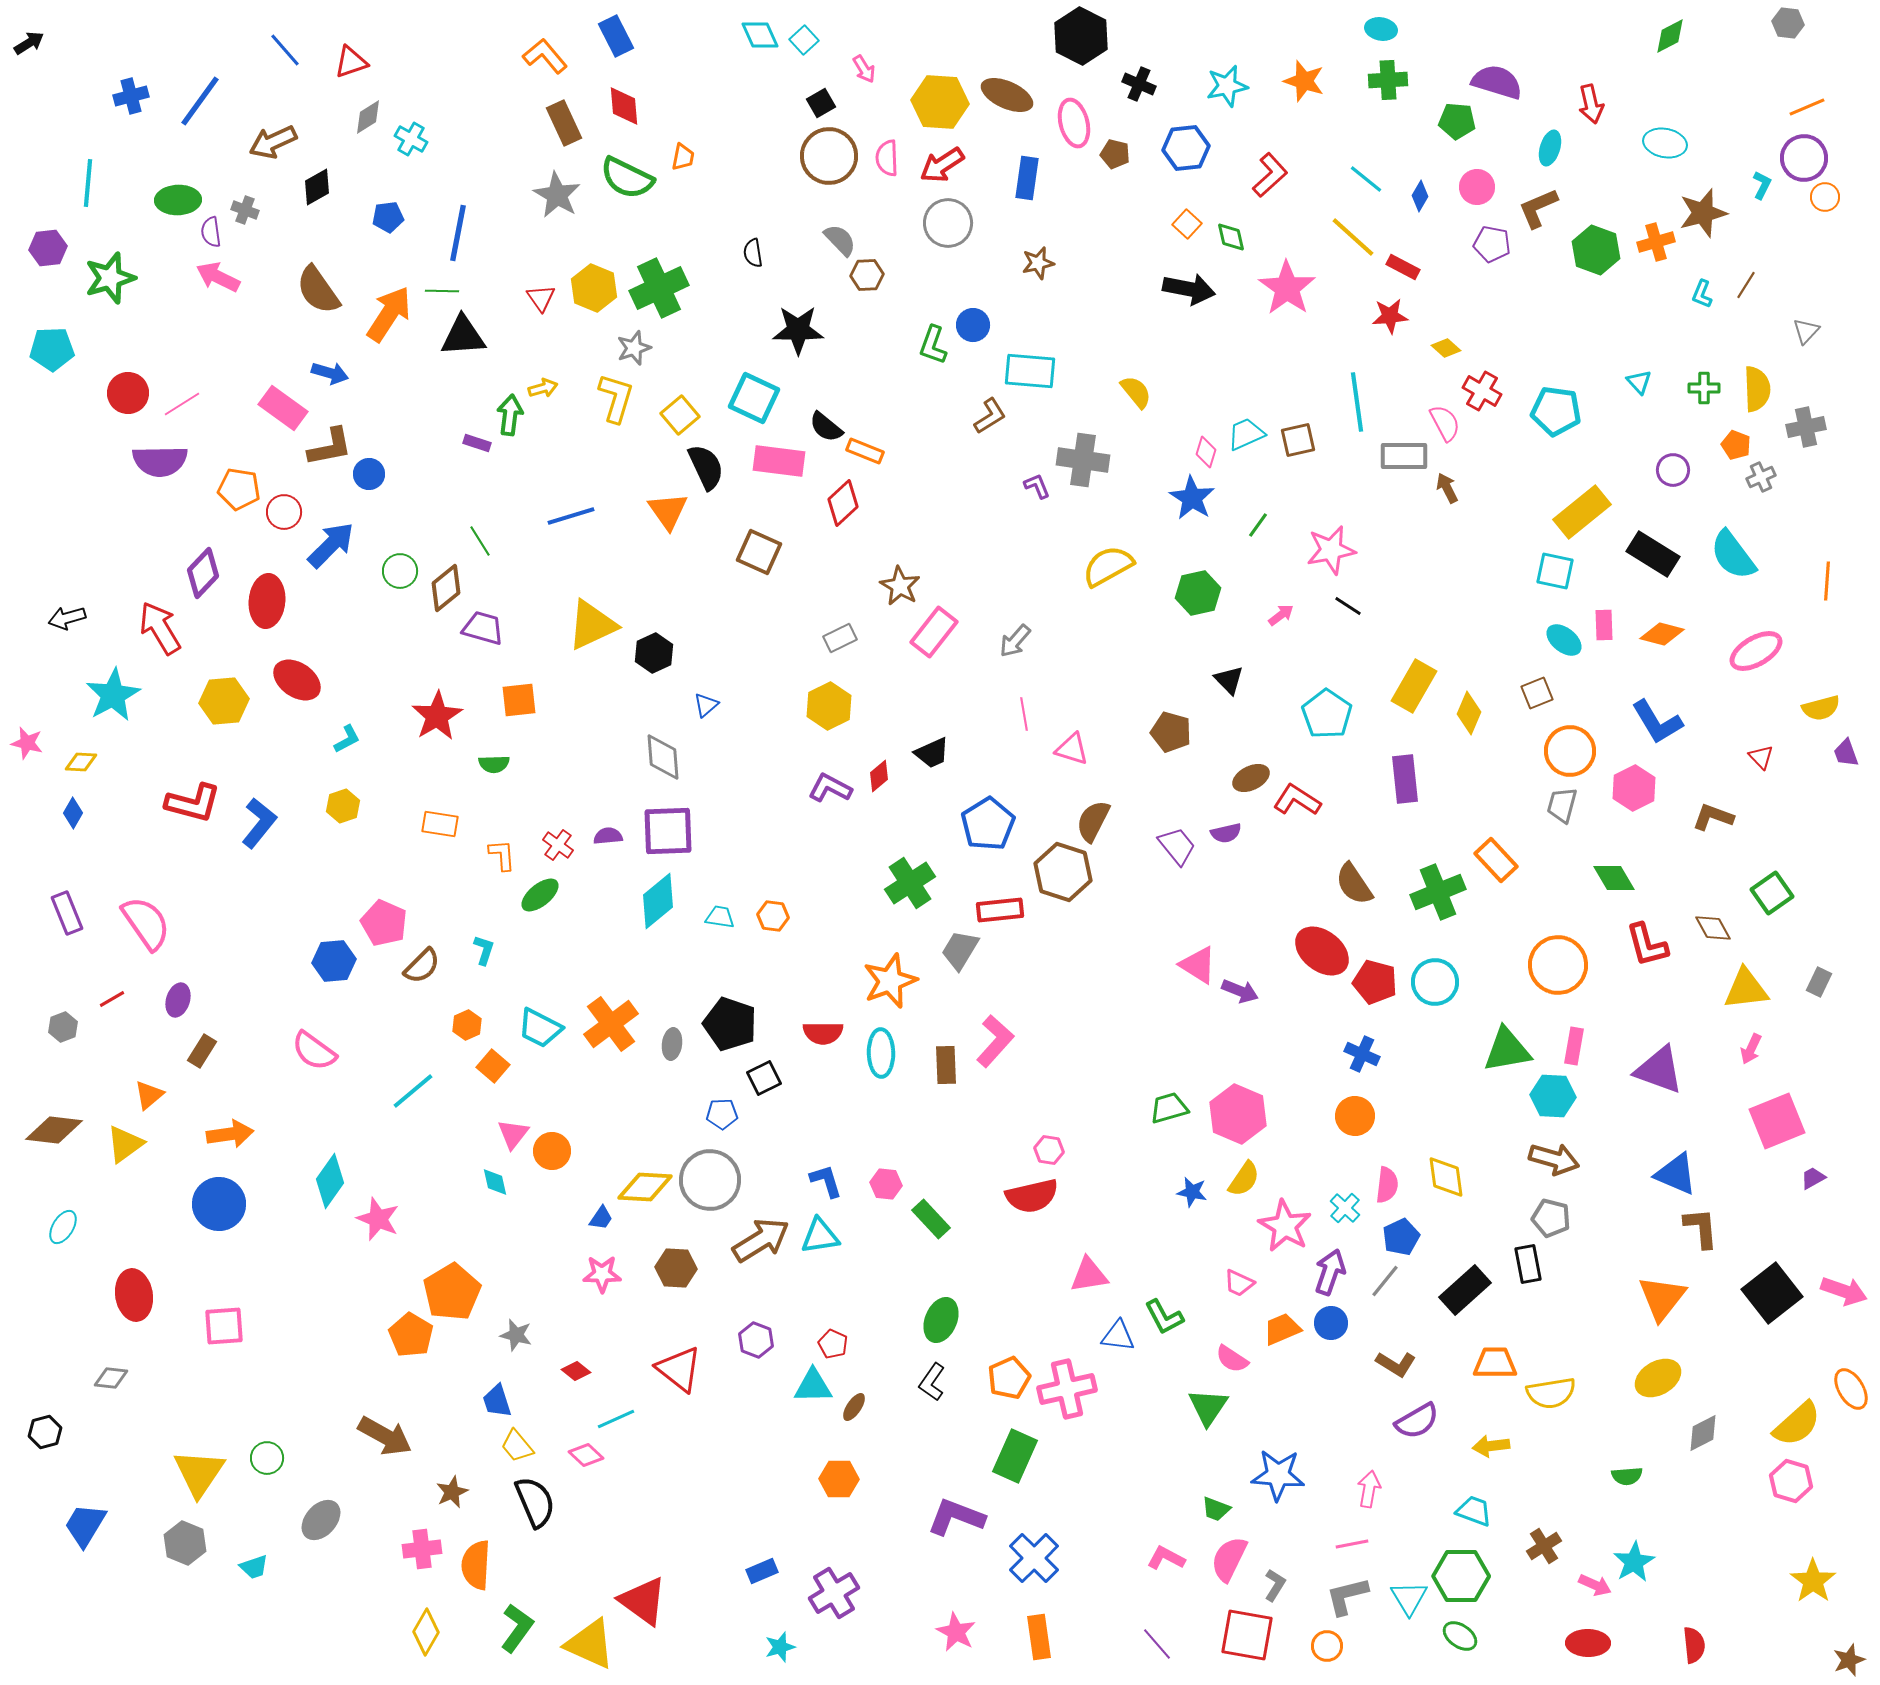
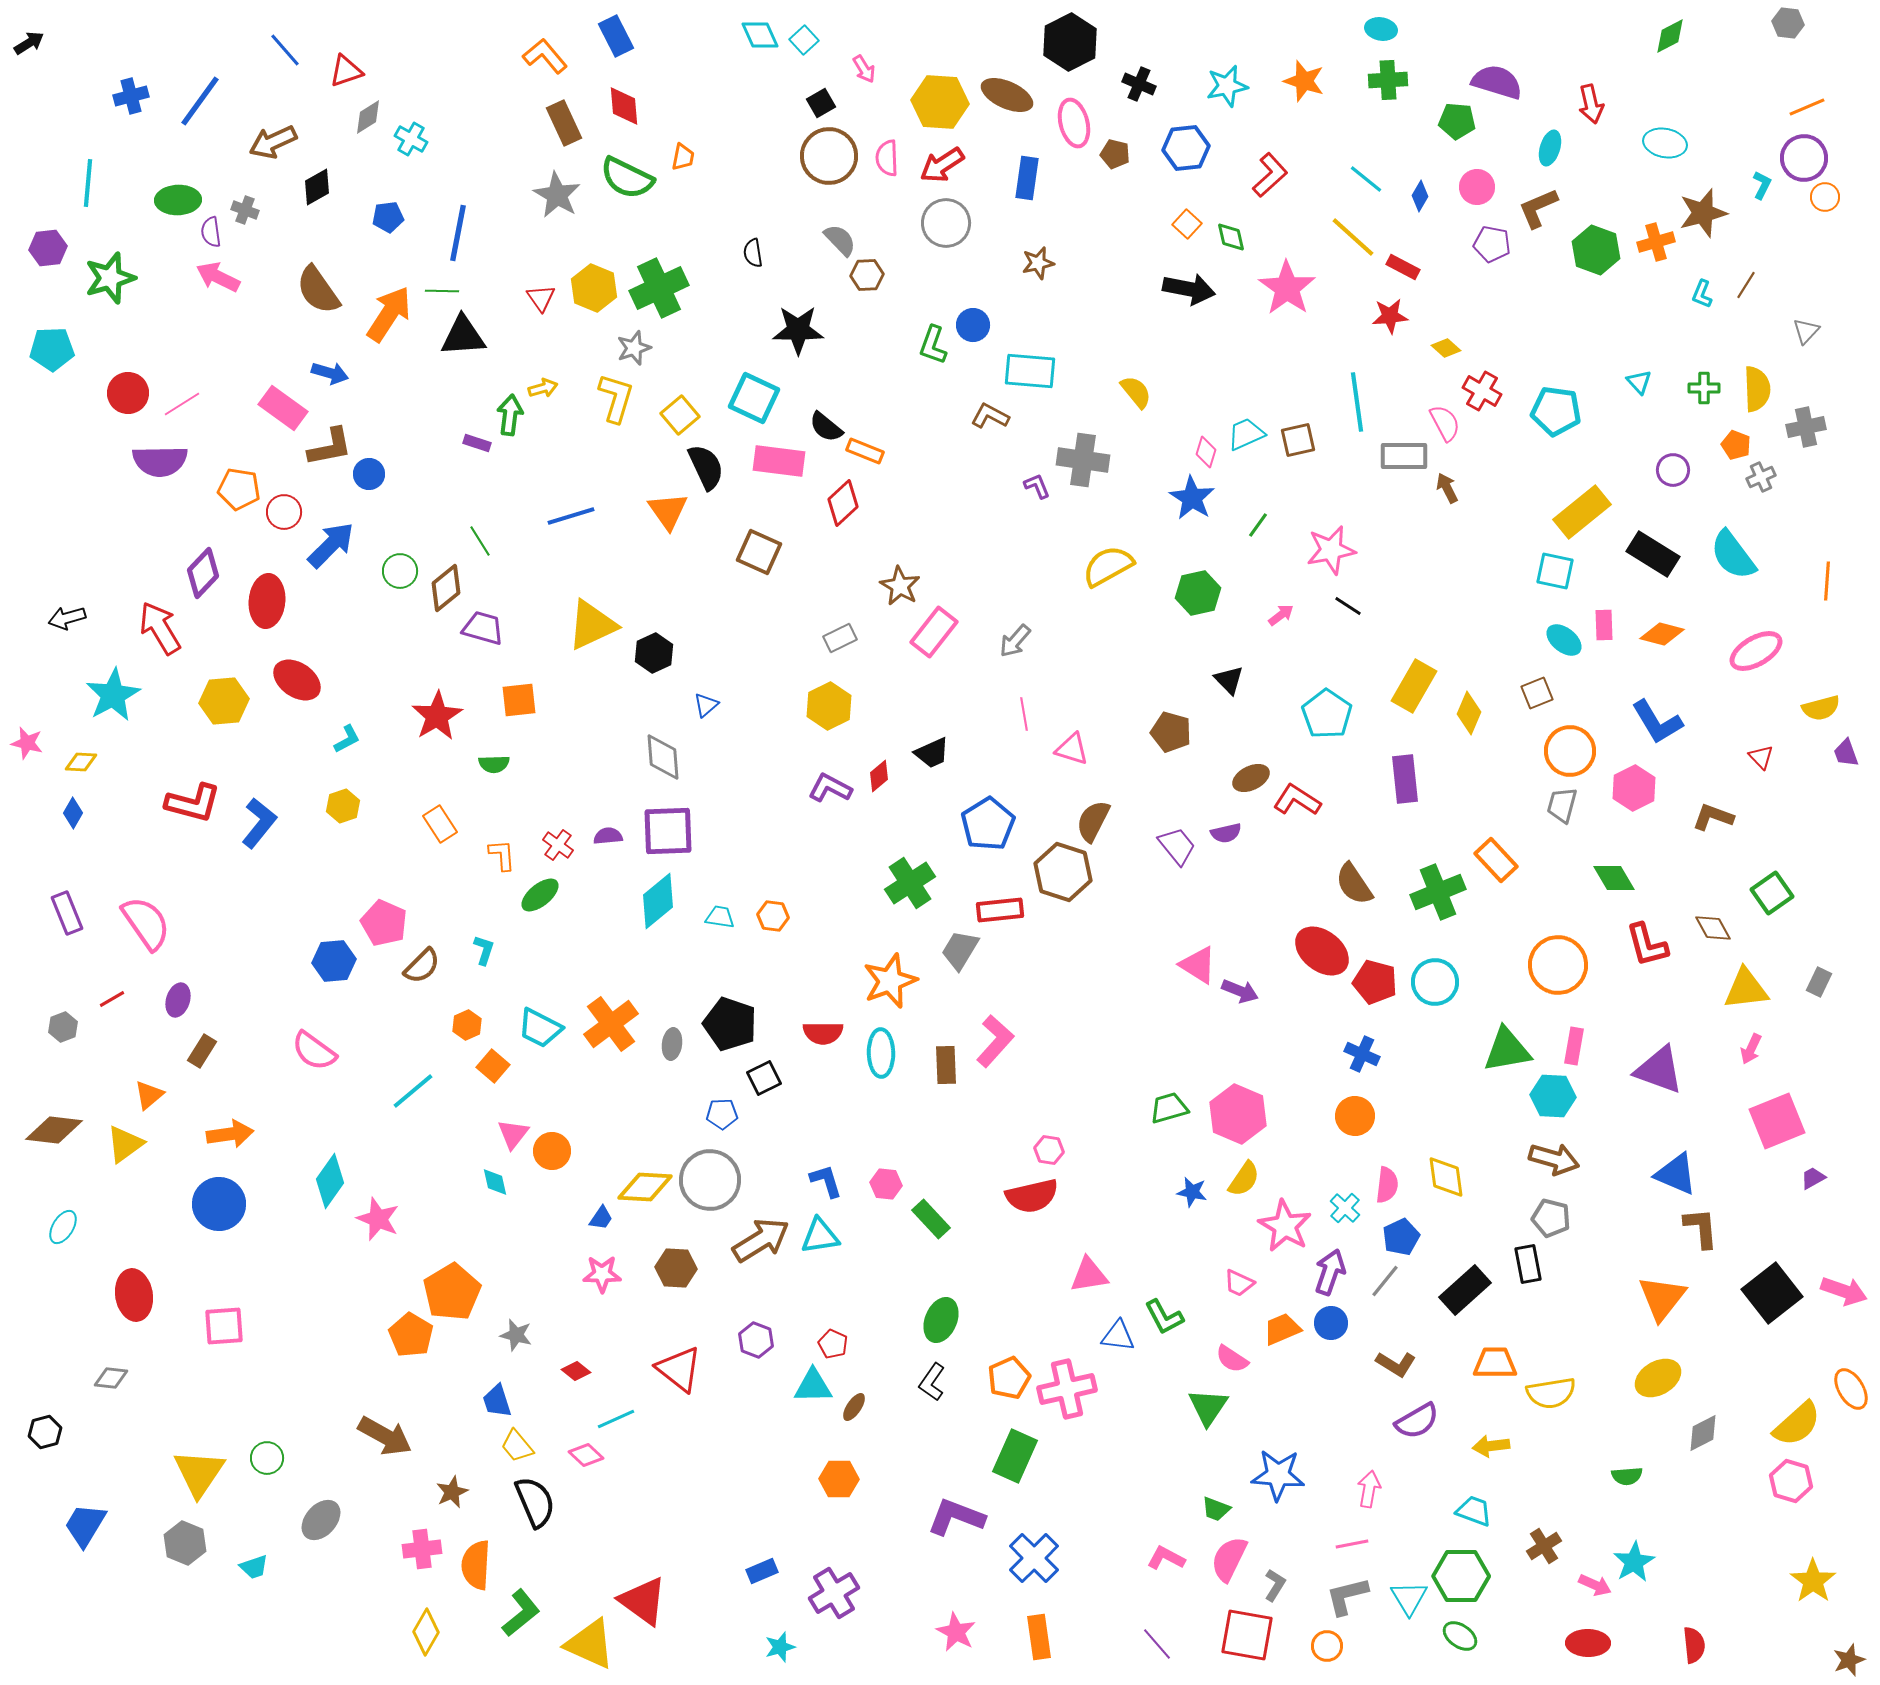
black hexagon at (1081, 36): moved 11 px left, 6 px down; rotated 6 degrees clockwise
red triangle at (351, 62): moved 5 px left, 9 px down
gray circle at (948, 223): moved 2 px left
brown L-shape at (990, 416): rotated 120 degrees counterclockwise
orange rectangle at (440, 824): rotated 48 degrees clockwise
green L-shape at (517, 1628): moved 4 px right, 15 px up; rotated 15 degrees clockwise
